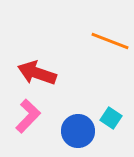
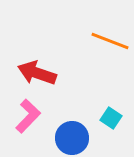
blue circle: moved 6 px left, 7 px down
